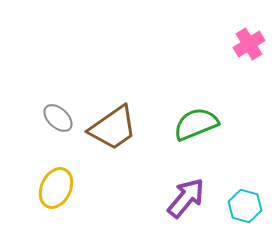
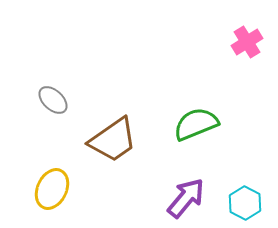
pink cross: moved 2 px left, 2 px up
gray ellipse: moved 5 px left, 18 px up
brown trapezoid: moved 12 px down
yellow ellipse: moved 4 px left, 1 px down
cyan hexagon: moved 3 px up; rotated 12 degrees clockwise
